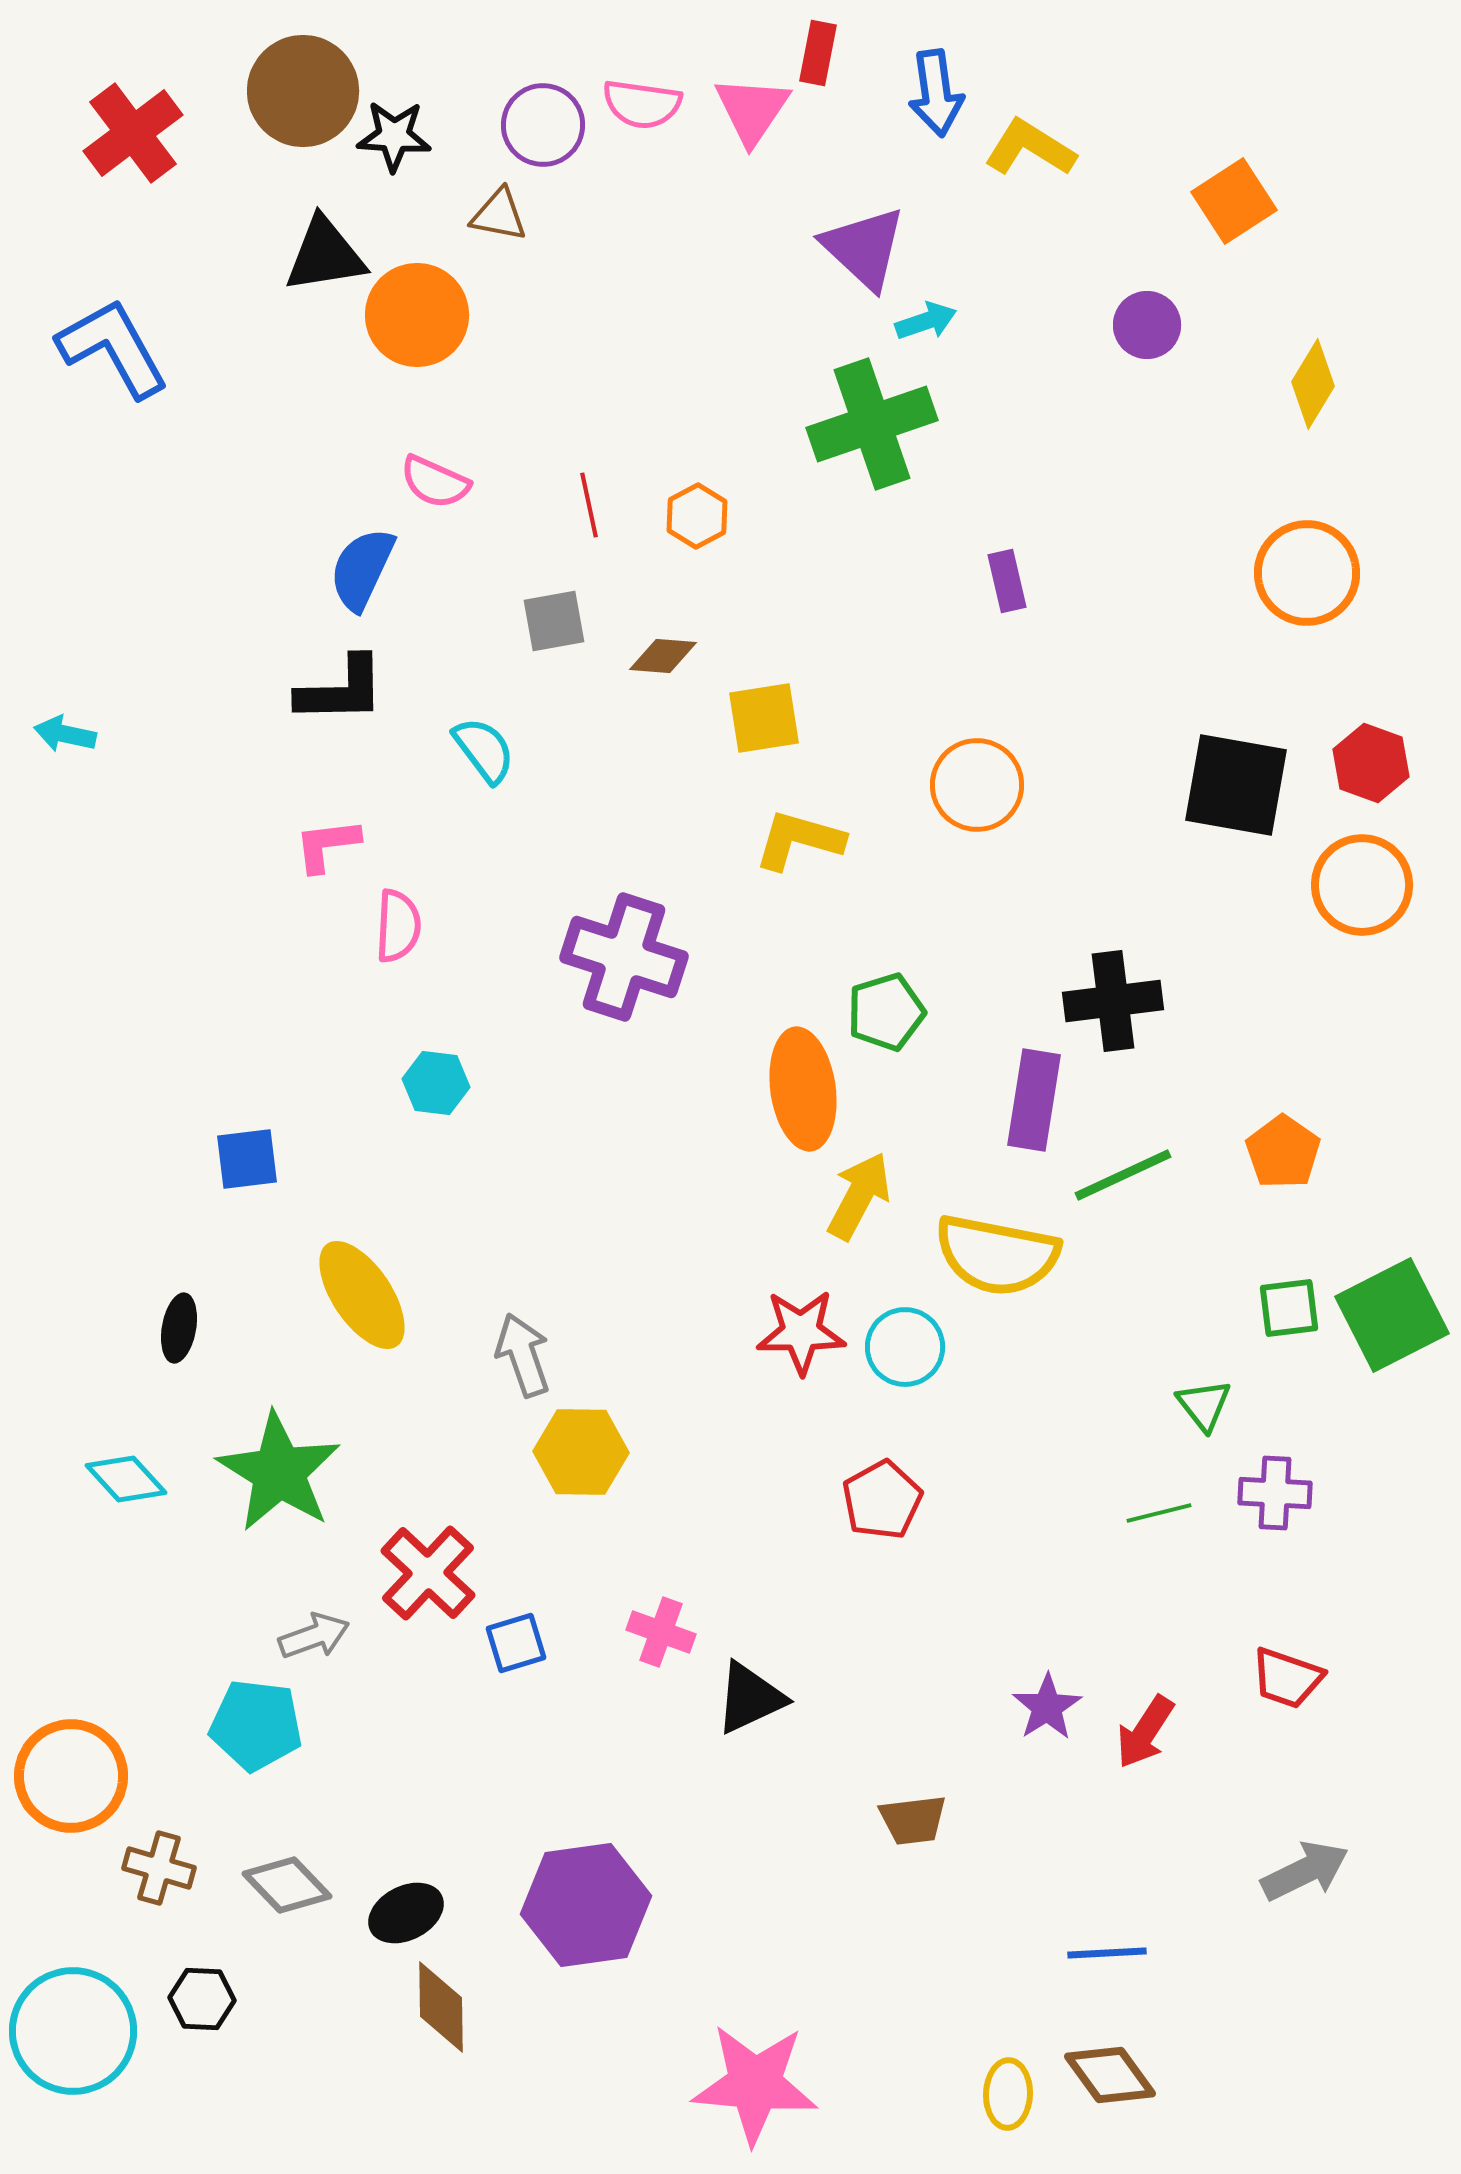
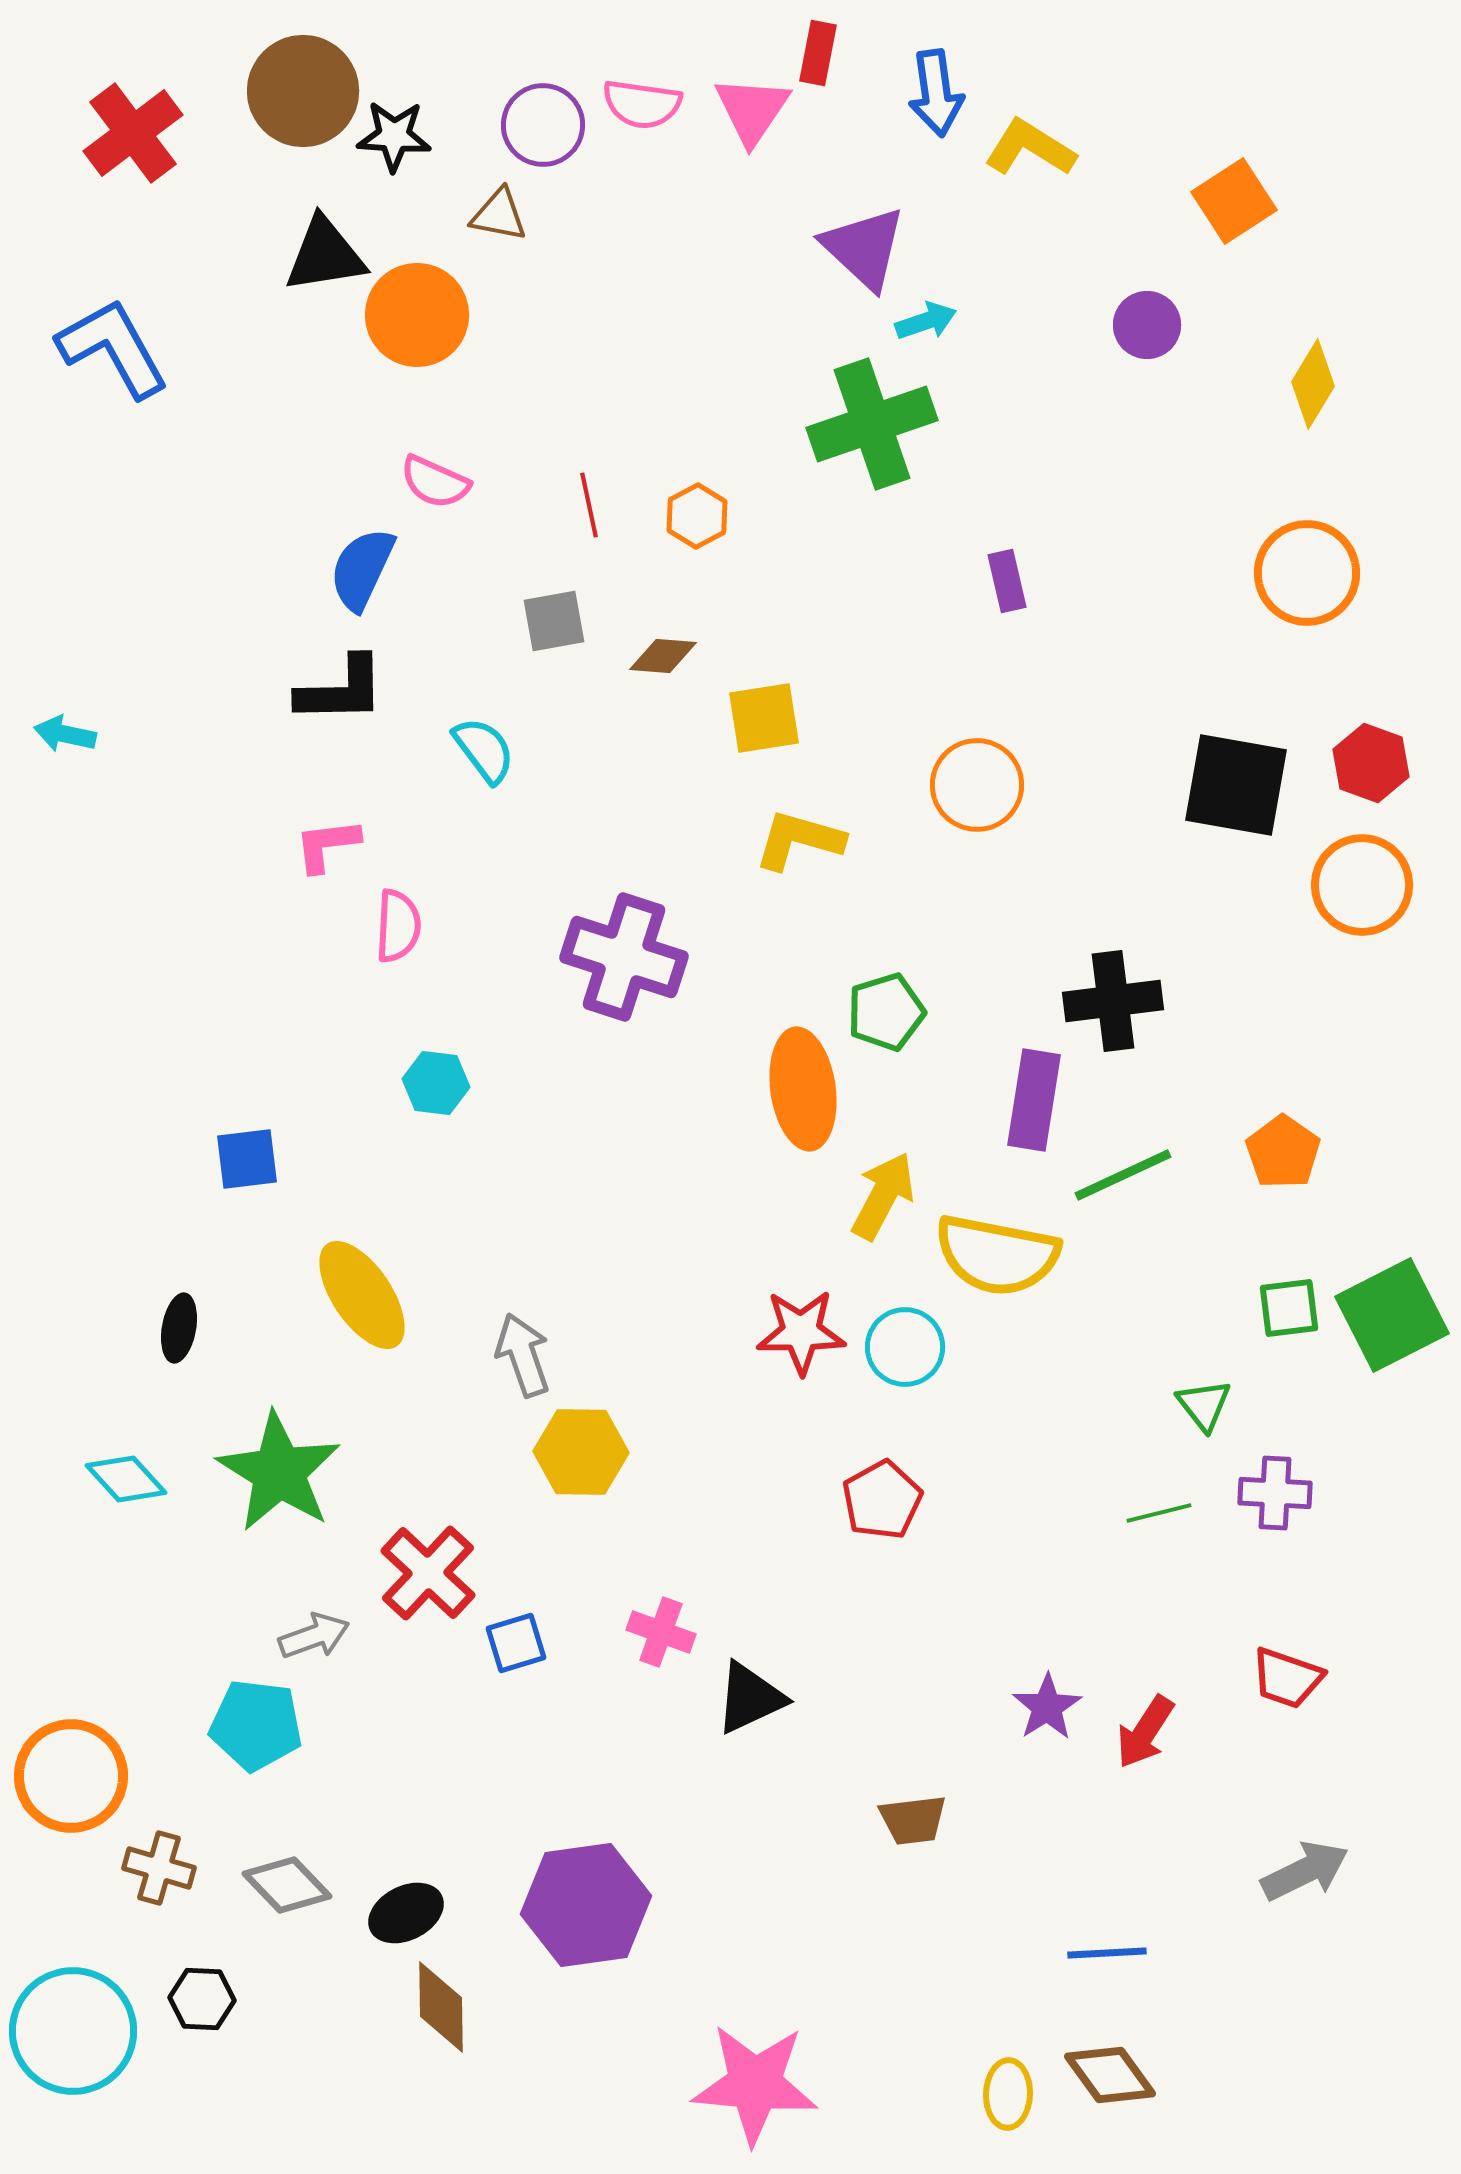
yellow arrow at (859, 1196): moved 24 px right
